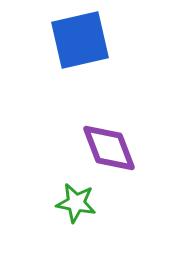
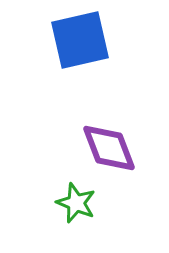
green star: rotated 12 degrees clockwise
